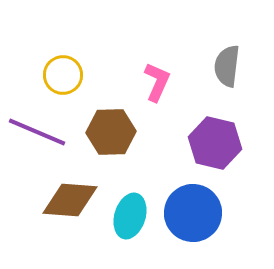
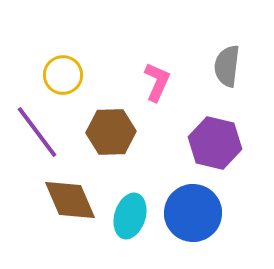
purple line: rotated 30 degrees clockwise
brown diamond: rotated 62 degrees clockwise
